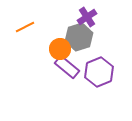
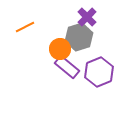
purple cross: rotated 12 degrees counterclockwise
